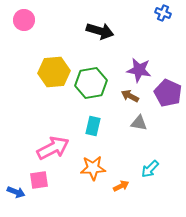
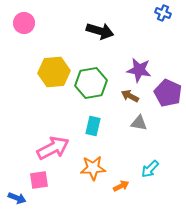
pink circle: moved 3 px down
blue arrow: moved 1 px right, 6 px down
